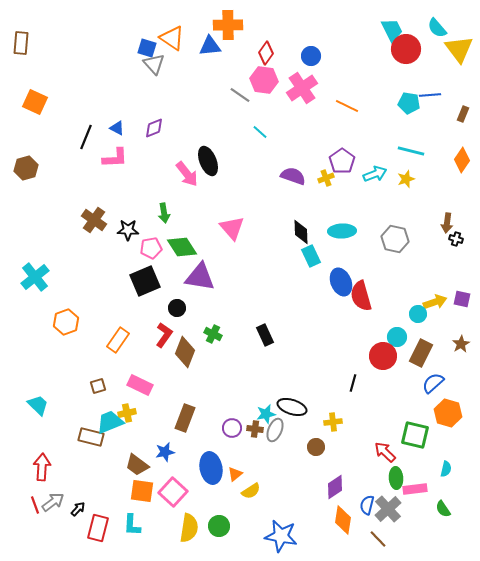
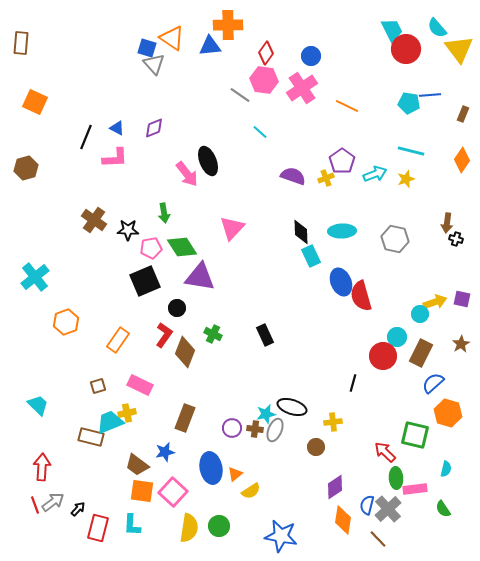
pink triangle at (232, 228): rotated 24 degrees clockwise
cyan circle at (418, 314): moved 2 px right
